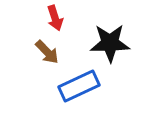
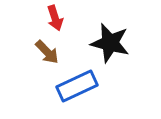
black star: rotated 15 degrees clockwise
blue rectangle: moved 2 px left
